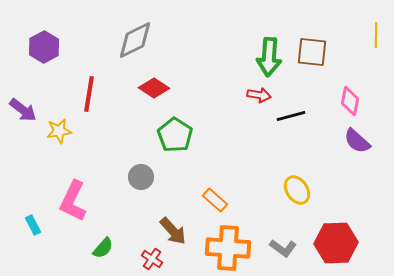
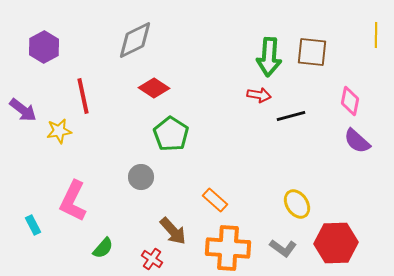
red line: moved 6 px left, 2 px down; rotated 21 degrees counterclockwise
green pentagon: moved 4 px left, 1 px up
yellow ellipse: moved 14 px down
